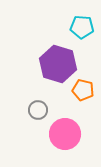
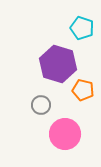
cyan pentagon: moved 1 px down; rotated 15 degrees clockwise
gray circle: moved 3 px right, 5 px up
